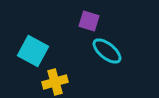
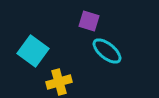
cyan square: rotated 8 degrees clockwise
yellow cross: moved 4 px right
